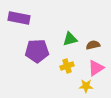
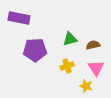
purple pentagon: moved 2 px left, 1 px up
pink triangle: rotated 30 degrees counterclockwise
yellow star: rotated 16 degrees clockwise
